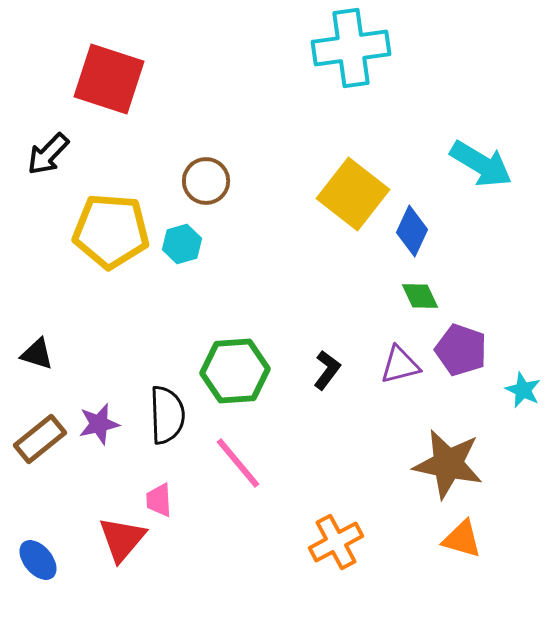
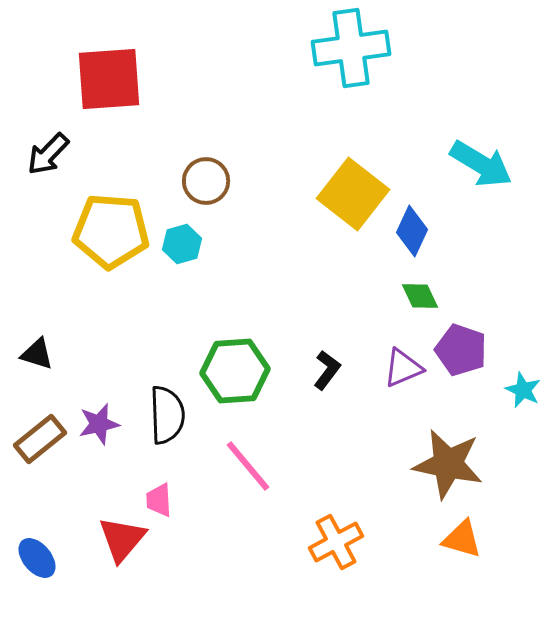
red square: rotated 22 degrees counterclockwise
purple triangle: moved 3 px right, 3 px down; rotated 9 degrees counterclockwise
pink line: moved 10 px right, 3 px down
blue ellipse: moved 1 px left, 2 px up
